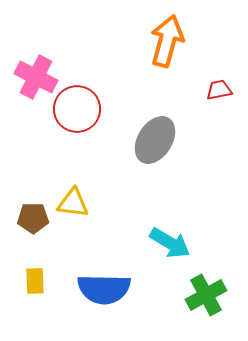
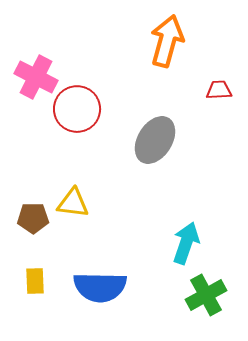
red trapezoid: rotated 8 degrees clockwise
cyan arrow: moved 16 px right; rotated 102 degrees counterclockwise
blue semicircle: moved 4 px left, 2 px up
